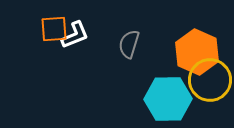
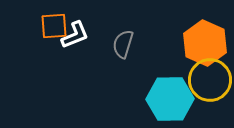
orange square: moved 3 px up
gray semicircle: moved 6 px left
orange hexagon: moved 8 px right, 9 px up
cyan hexagon: moved 2 px right
